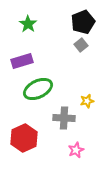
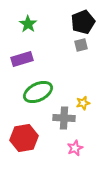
gray square: rotated 24 degrees clockwise
purple rectangle: moved 2 px up
green ellipse: moved 3 px down
yellow star: moved 4 px left, 2 px down
red hexagon: rotated 16 degrees clockwise
pink star: moved 1 px left, 2 px up
